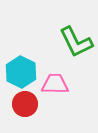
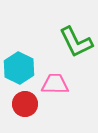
cyan hexagon: moved 2 px left, 4 px up
